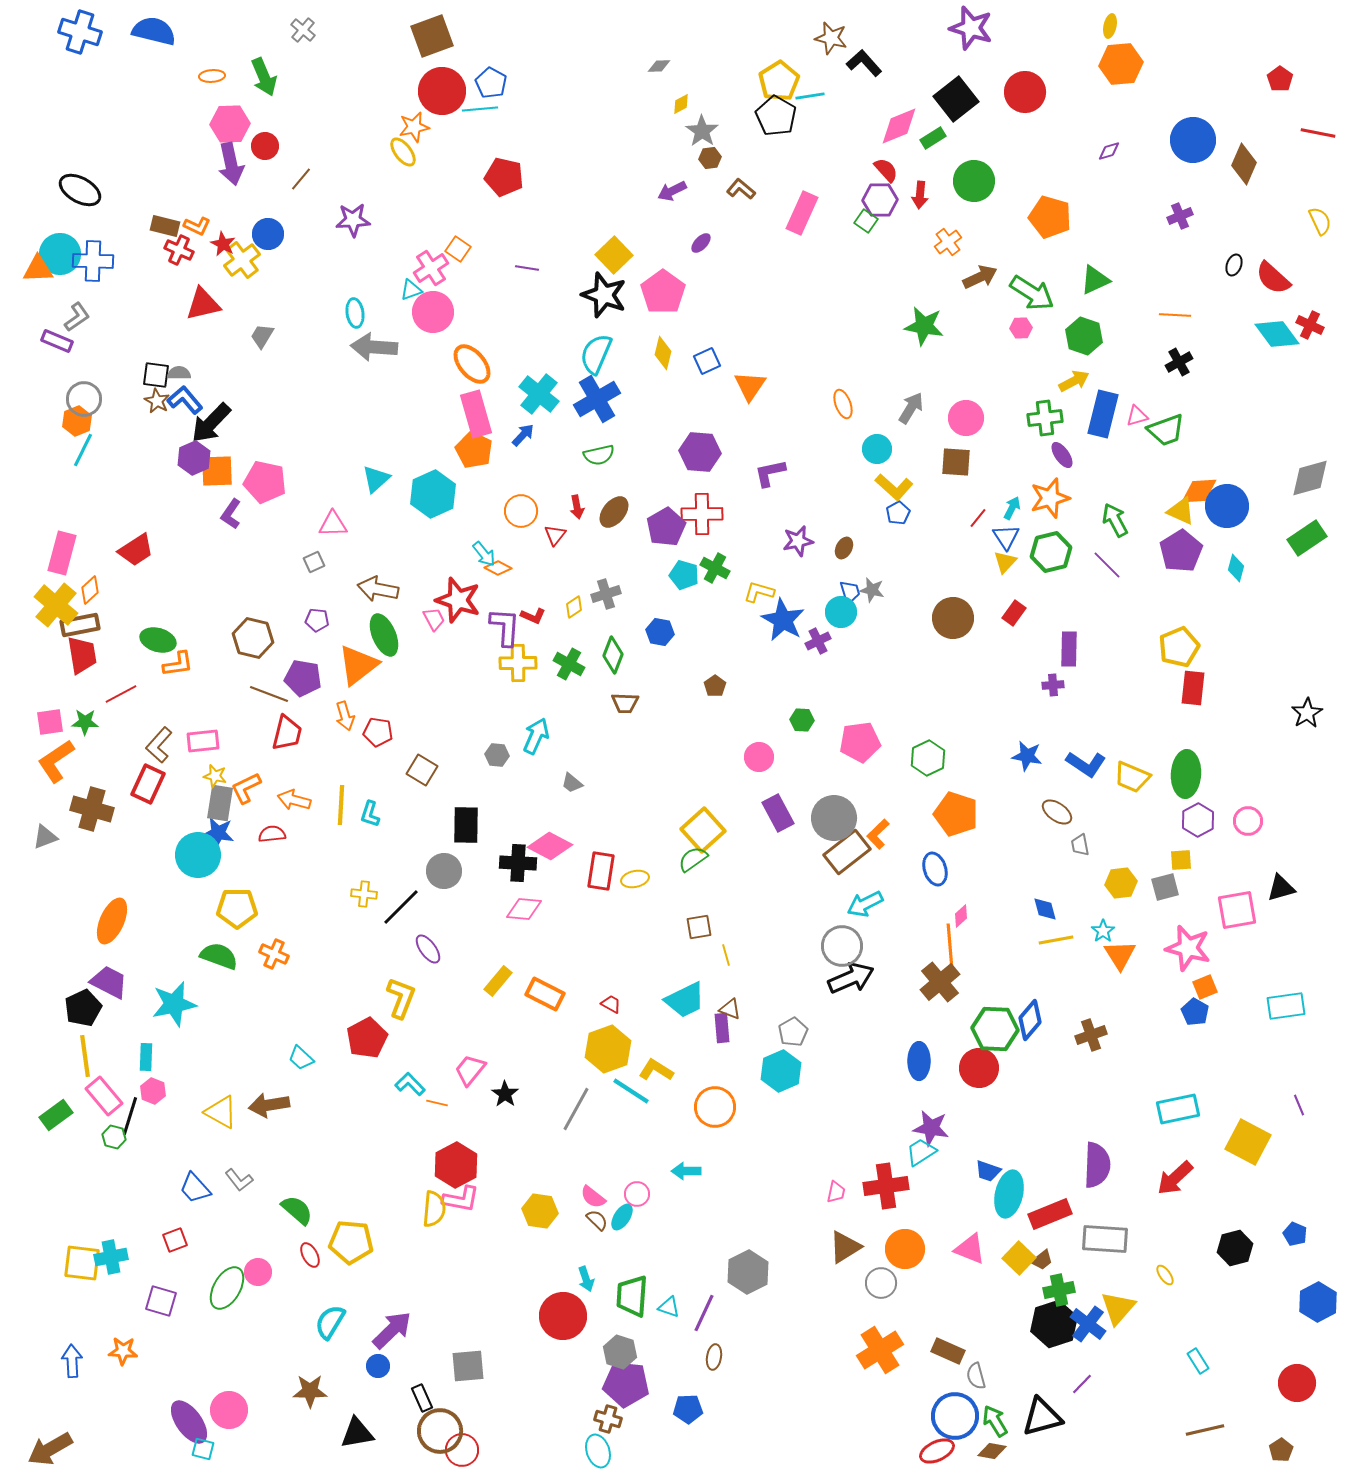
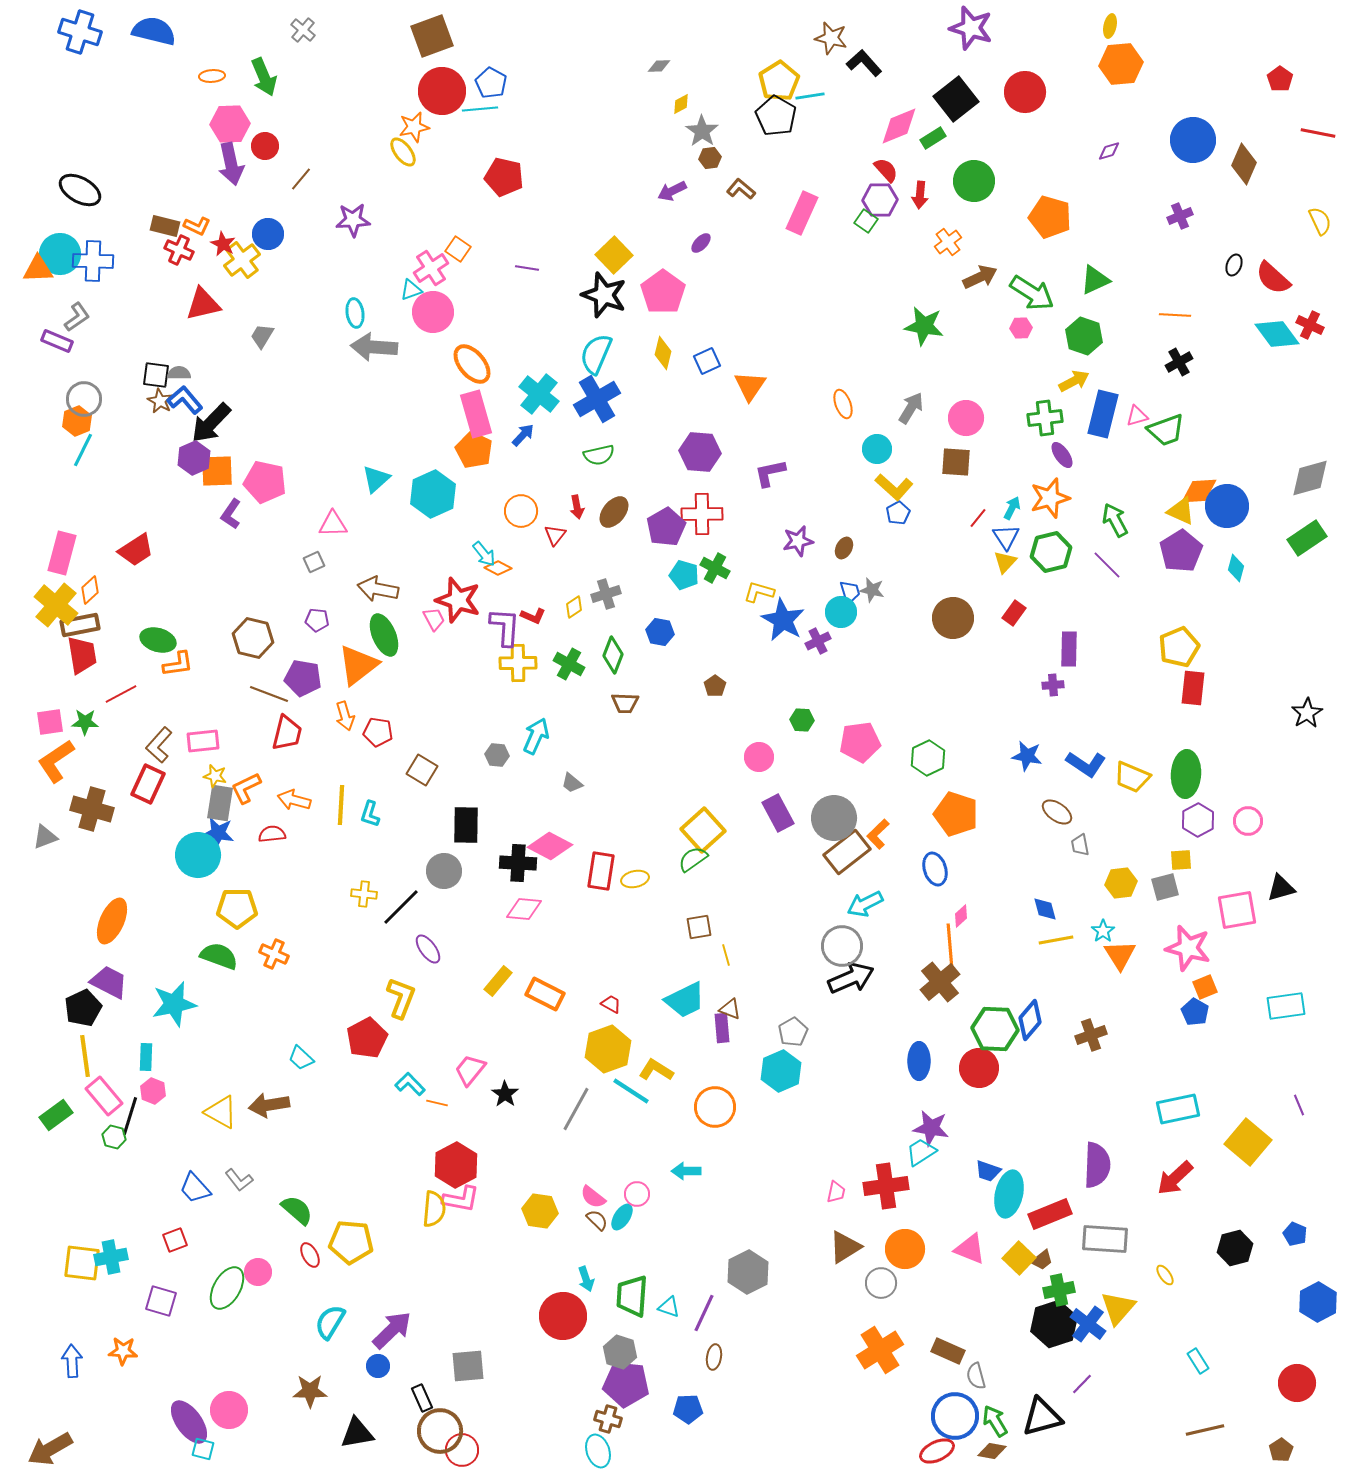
brown star at (157, 401): moved 3 px right
yellow square at (1248, 1142): rotated 12 degrees clockwise
